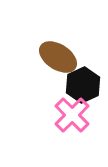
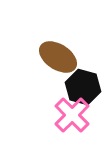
black hexagon: moved 2 px down; rotated 20 degrees counterclockwise
